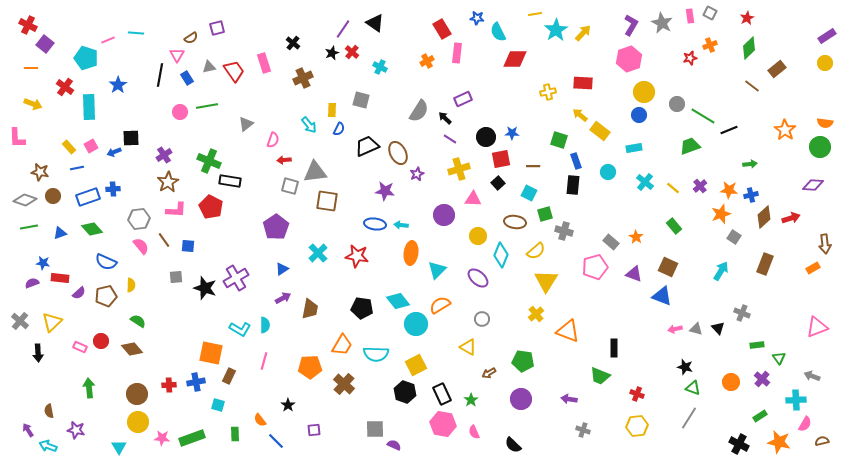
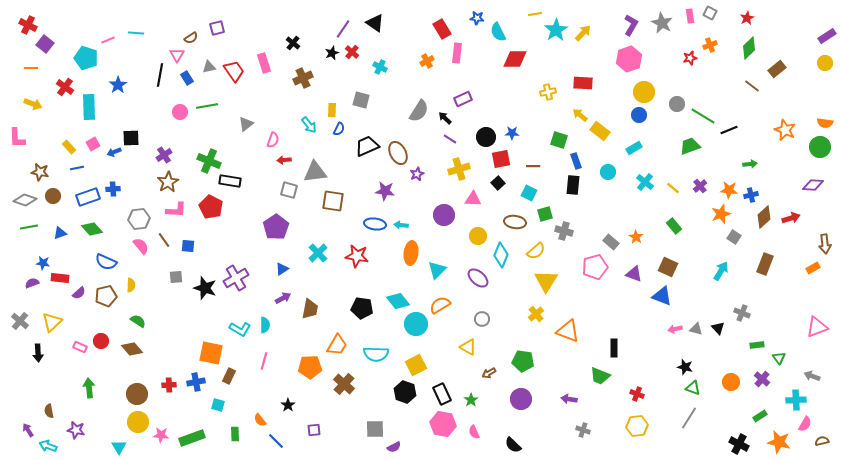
orange star at (785, 130): rotated 10 degrees counterclockwise
pink square at (91, 146): moved 2 px right, 2 px up
cyan rectangle at (634, 148): rotated 21 degrees counterclockwise
gray square at (290, 186): moved 1 px left, 4 px down
brown square at (327, 201): moved 6 px right
orange trapezoid at (342, 345): moved 5 px left
pink star at (162, 438): moved 1 px left, 3 px up
purple semicircle at (394, 445): moved 2 px down; rotated 128 degrees clockwise
